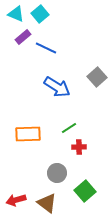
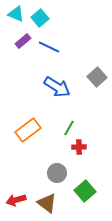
cyan square: moved 4 px down
purple rectangle: moved 4 px down
blue line: moved 3 px right, 1 px up
green line: rotated 28 degrees counterclockwise
orange rectangle: moved 4 px up; rotated 35 degrees counterclockwise
